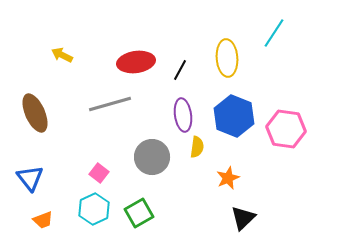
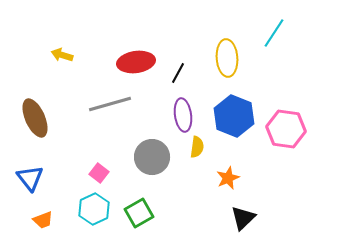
yellow arrow: rotated 10 degrees counterclockwise
black line: moved 2 px left, 3 px down
brown ellipse: moved 5 px down
